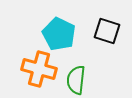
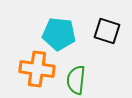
cyan pentagon: rotated 20 degrees counterclockwise
orange cross: moved 2 px left; rotated 8 degrees counterclockwise
